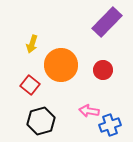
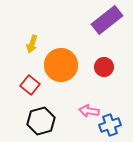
purple rectangle: moved 2 px up; rotated 8 degrees clockwise
red circle: moved 1 px right, 3 px up
